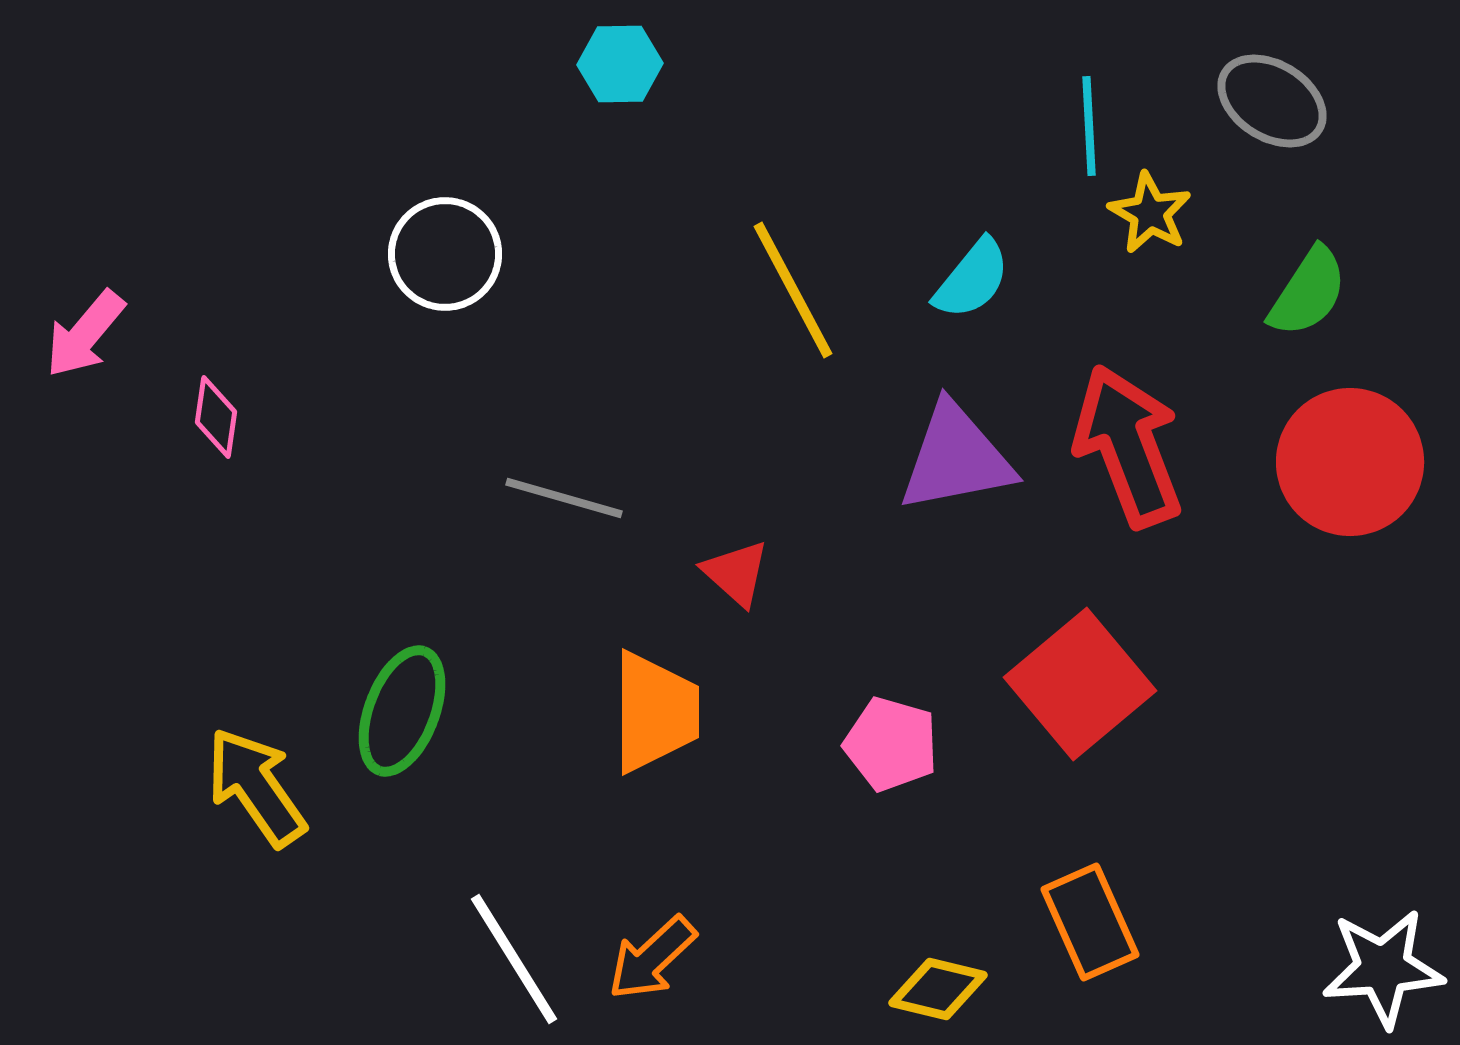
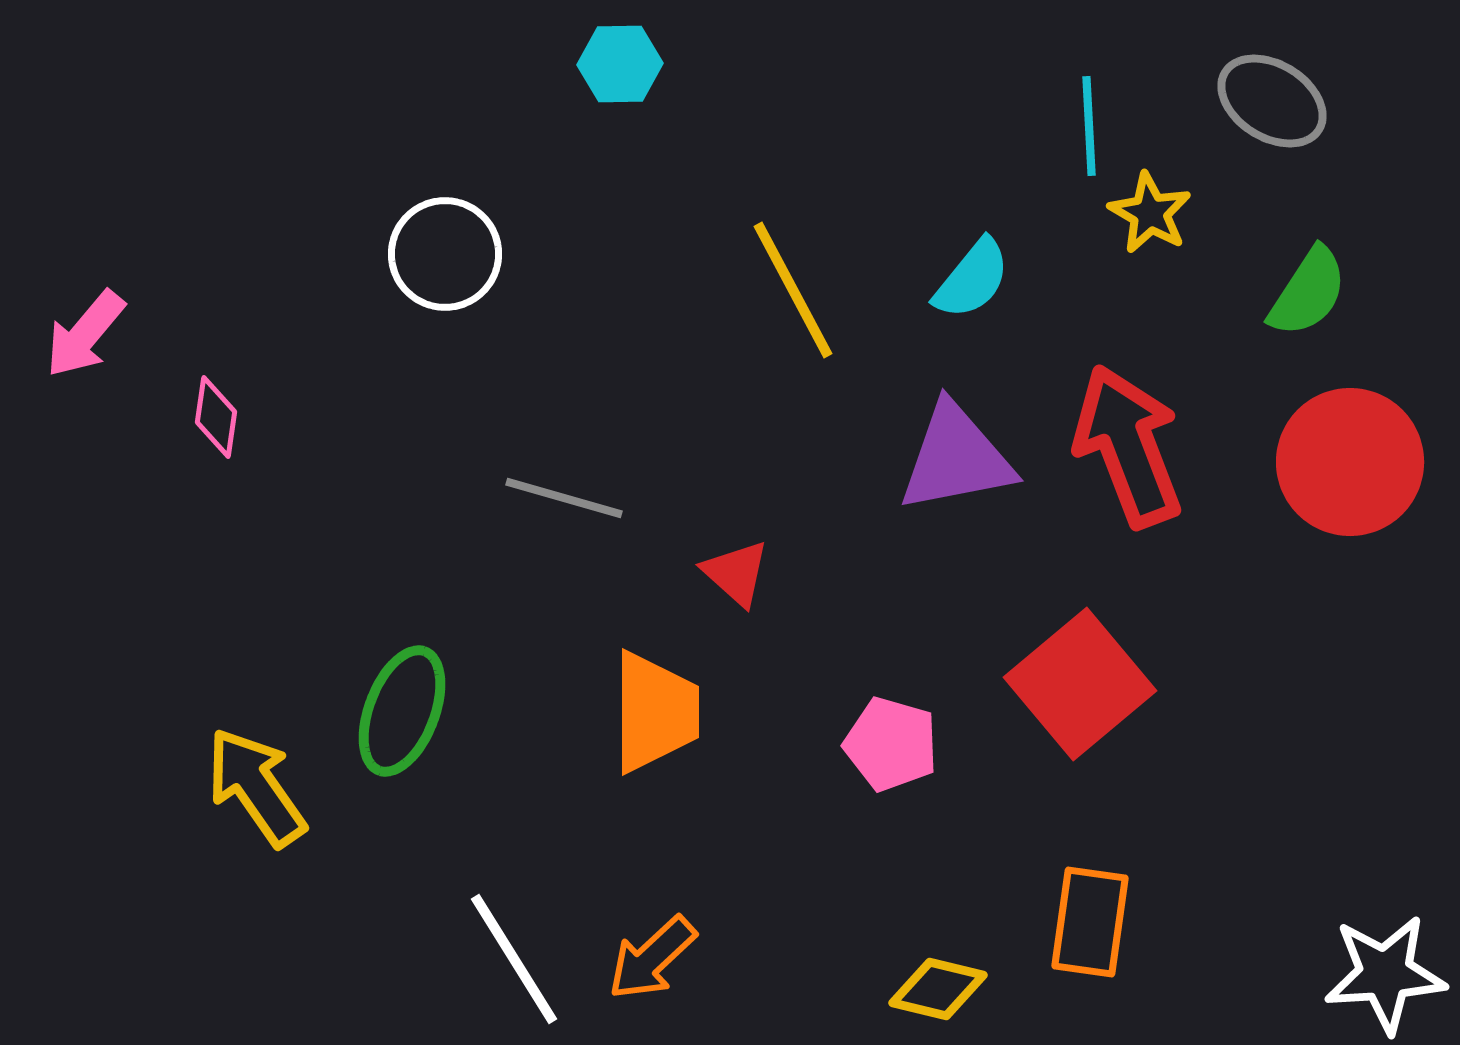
orange rectangle: rotated 32 degrees clockwise
white star: moved 2 px right, 6 px down
